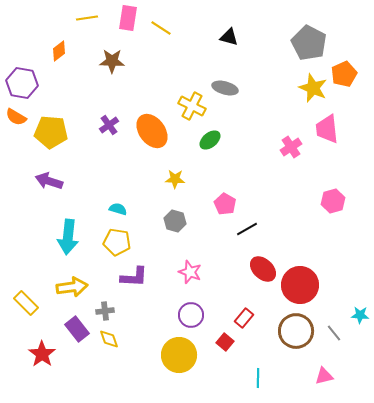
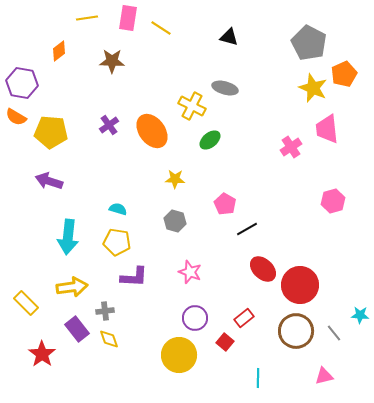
purple circle at (191, 315): moved 4 px right, 3 px down
red rectangle at (244, 318): rotated 12 degrees clockwise
